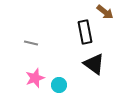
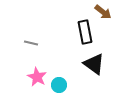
brown arrow: moved 2 px left
pink star: moved 2 px right, 1 px up; rotated 24 degrees counterclockwise
